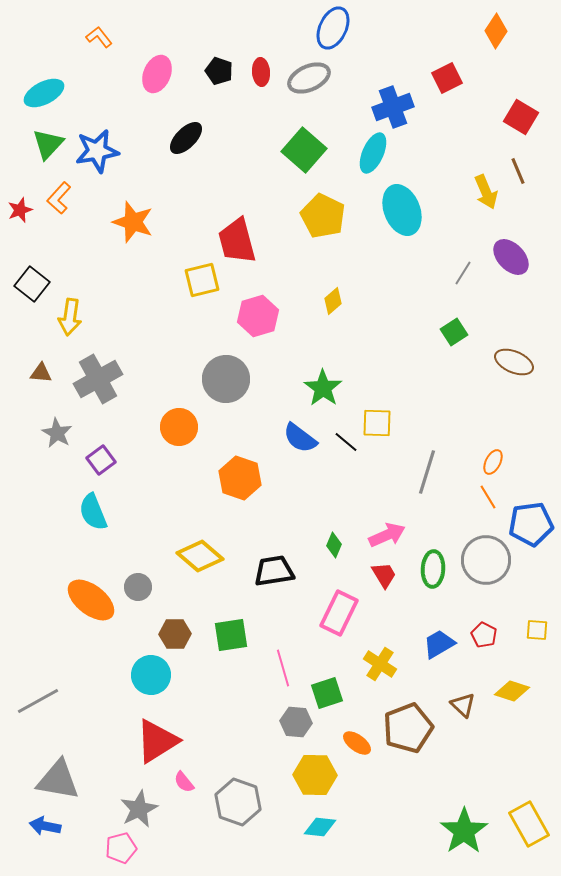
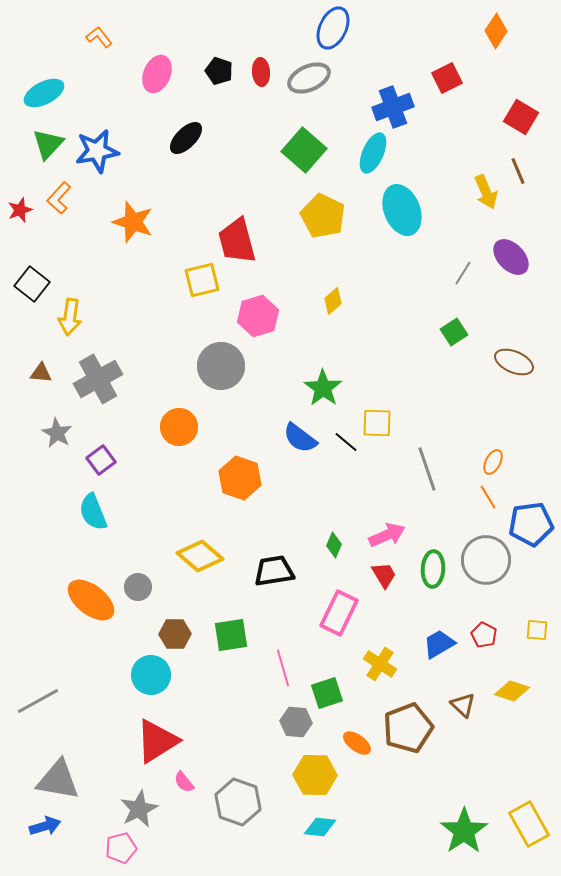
gray circle at (226, 379): moved 5 px left, 13 px up
gray line at (427, 472): moved 3 px up; rotated 36 degrees counterclockwise
blue arrow at (45, 826): rotated 152 degrees clockwise
